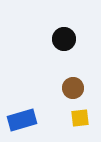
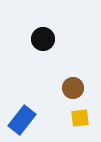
black circle: moved 21 px left
blue rectangle: rotated 36 degrees counterclockwise
